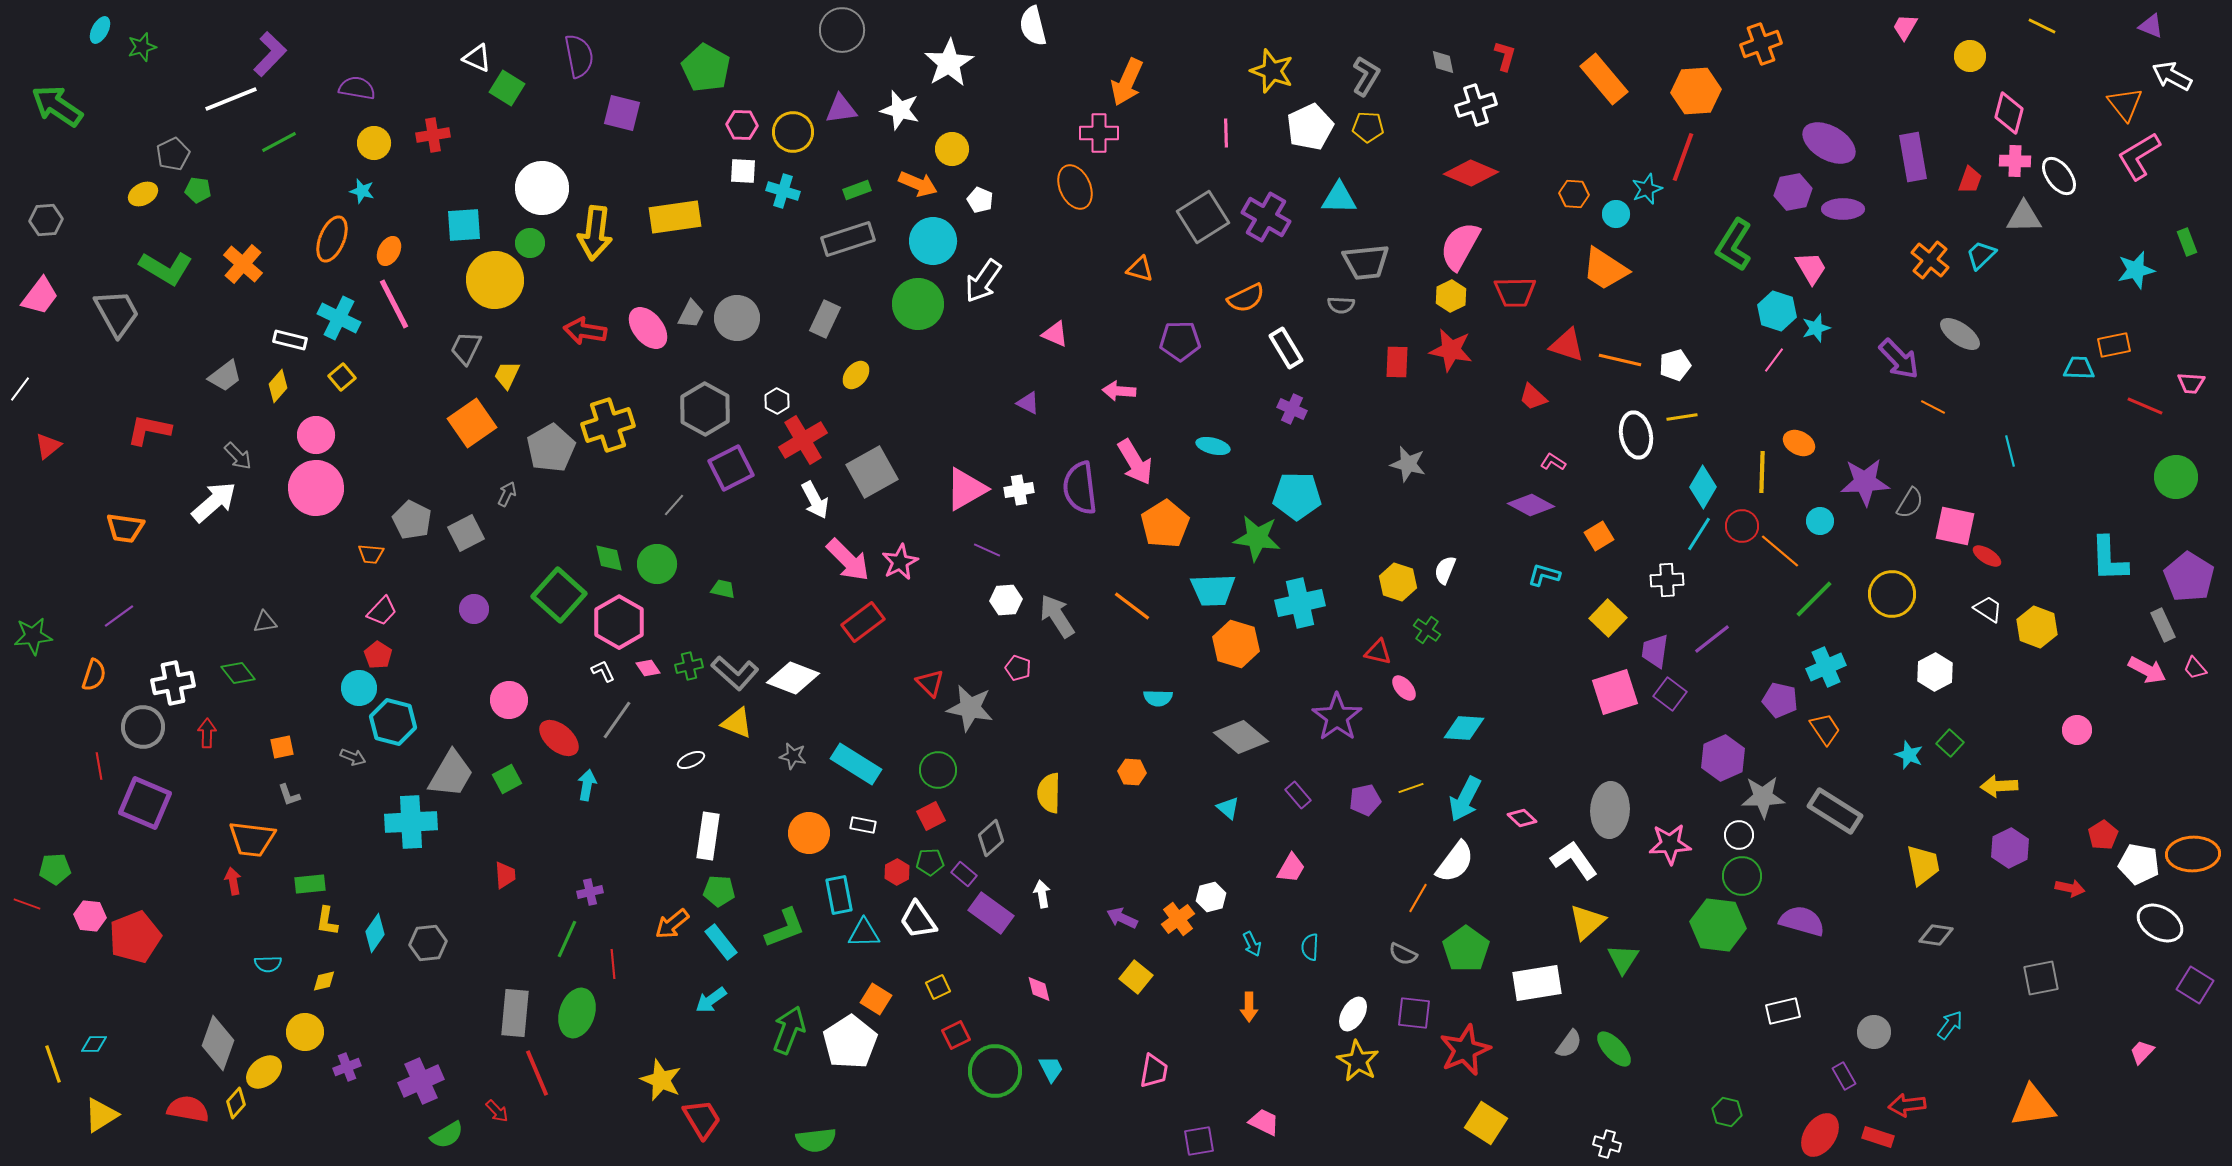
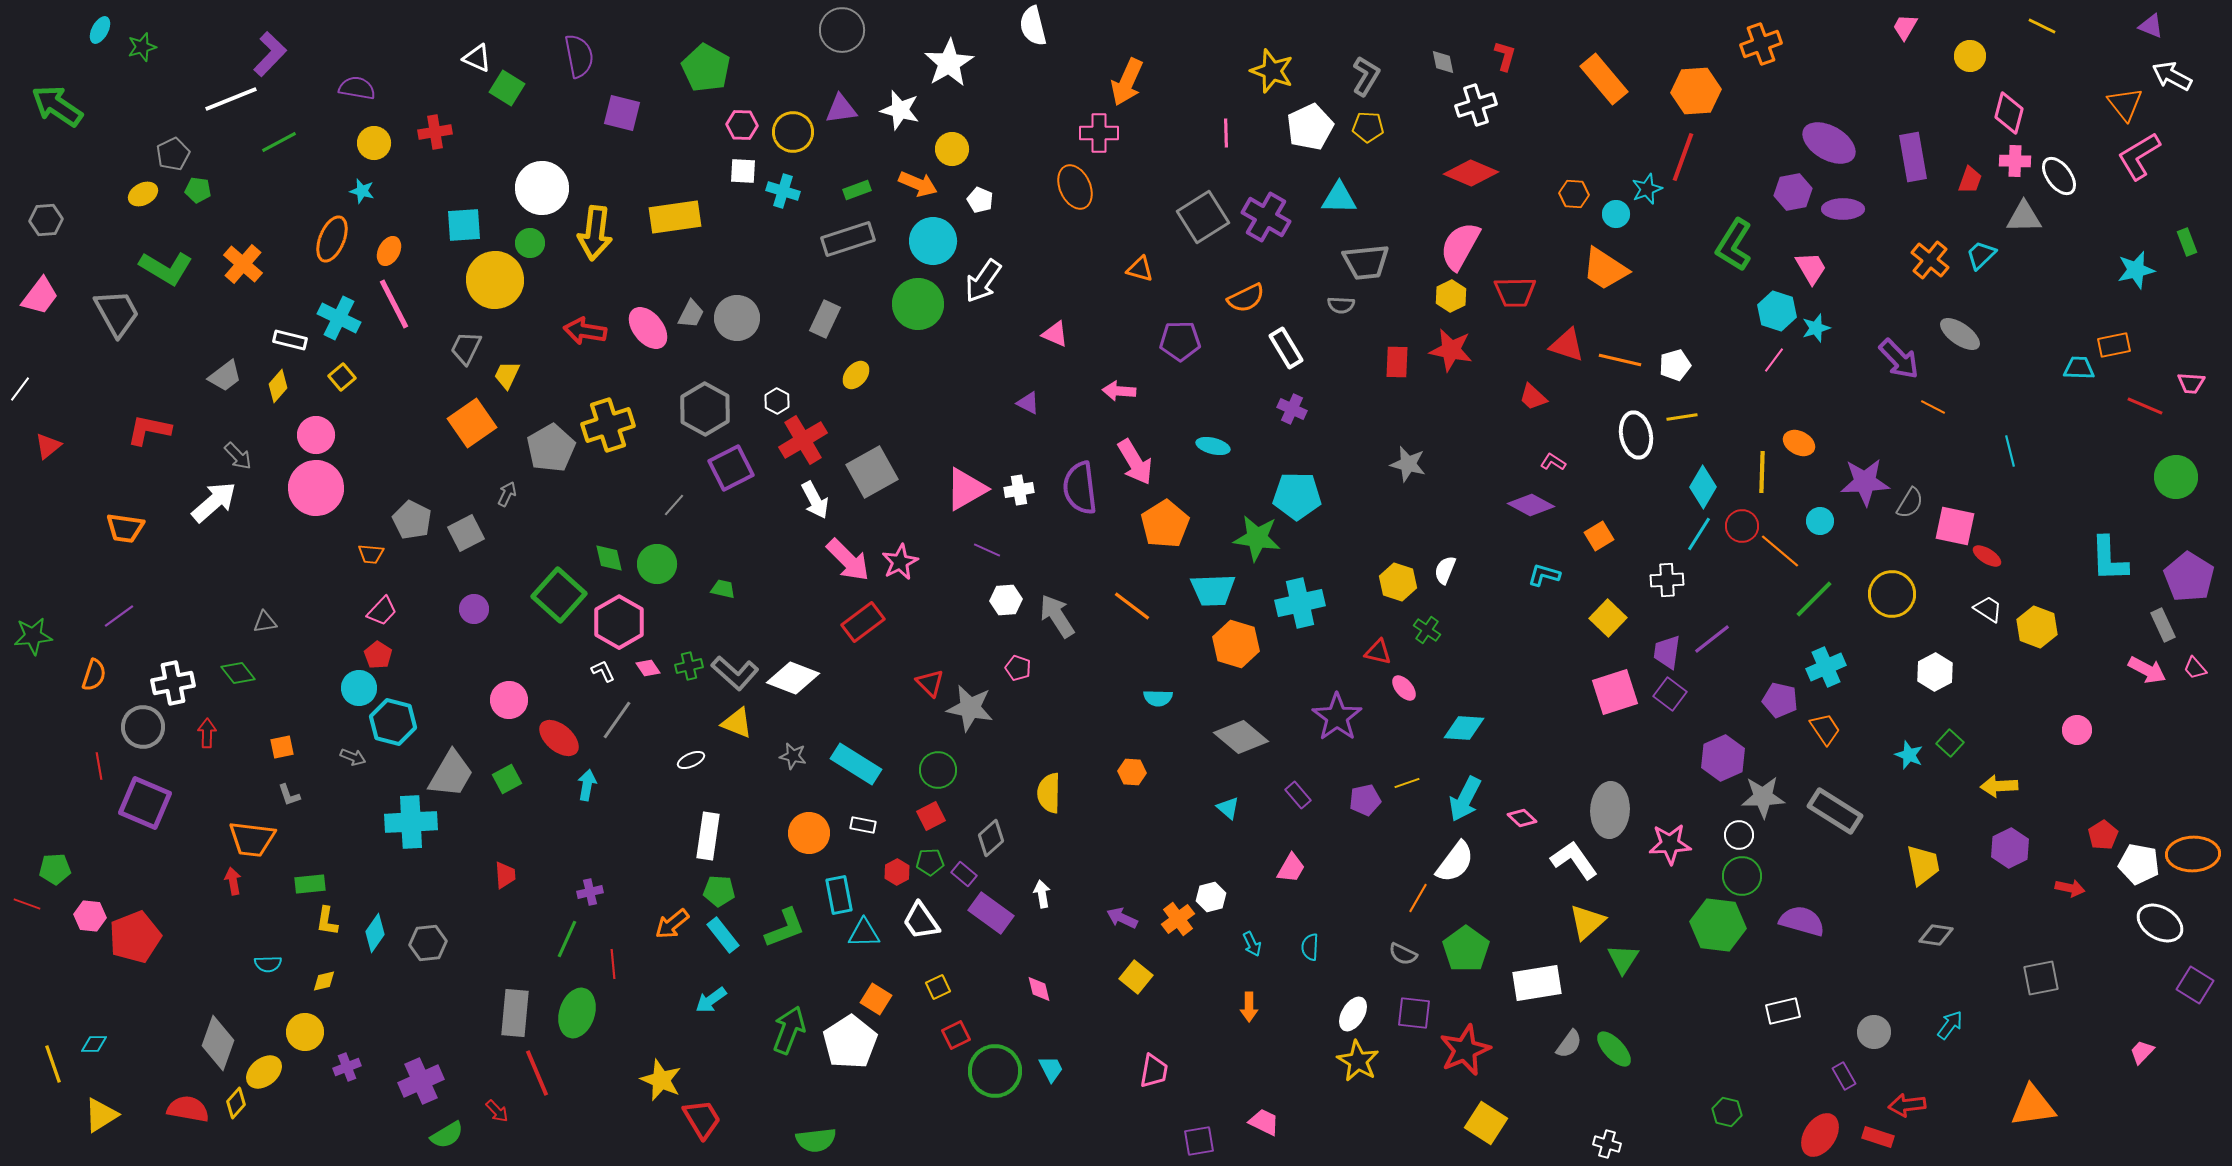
red cross at (433, 135): moved 2 px right, 3 px up
purple trapezoid at (1655, 651): moved 12 px right, 1 px down
yellow line at (1411, 788): moved 4 px left, 5 px up
white trapezoid at (918, 920): moved 3 px right, 1 px down
cyan rectangle at (721, 942): moved 2 px right, 7 px up
